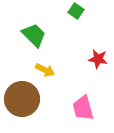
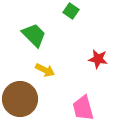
green square: moved 5 px left
brown circle: moved 2 px left
